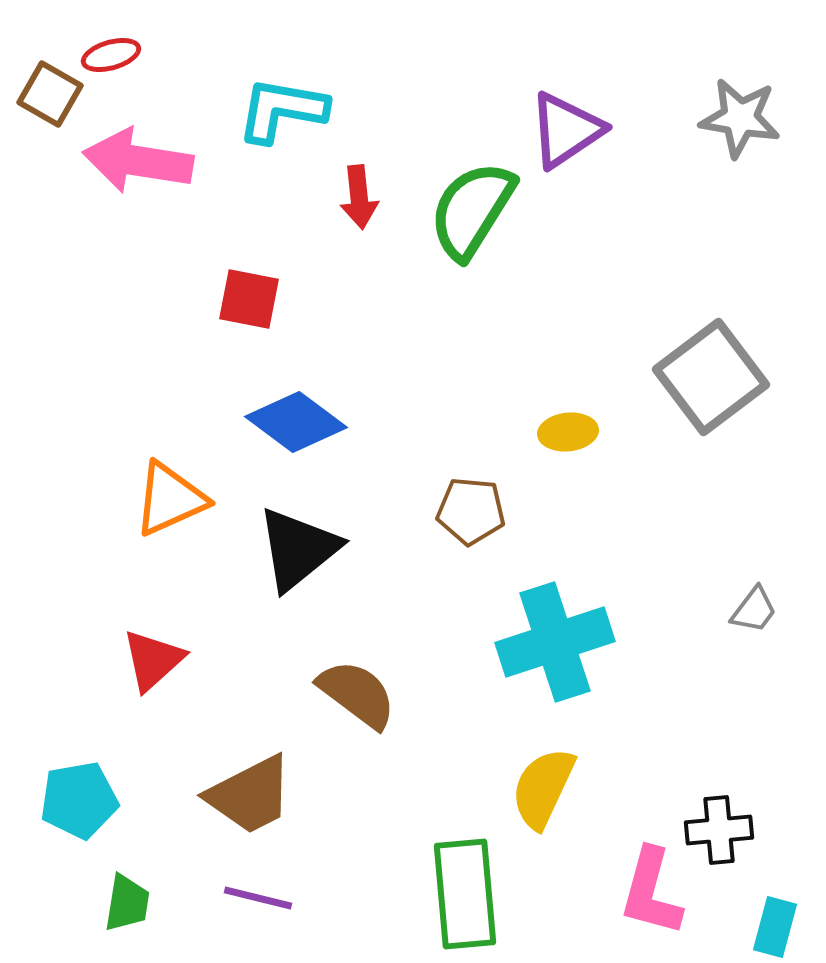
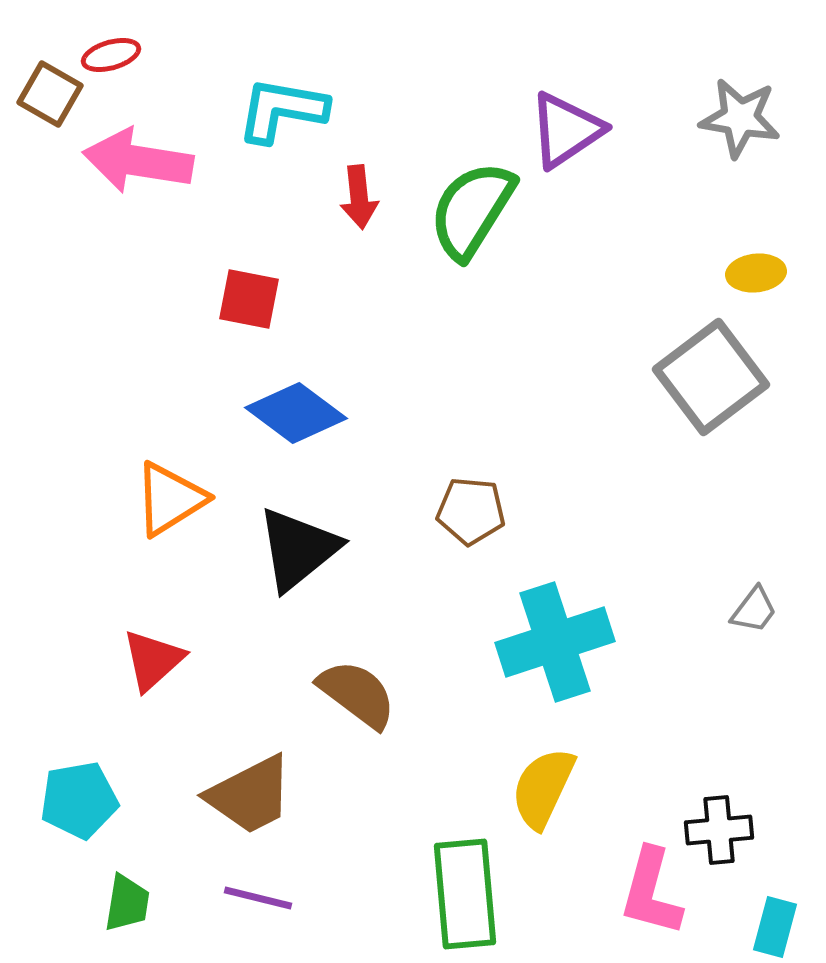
blue diamond: moved 9 px up
yellow ellipse: moved 188 px right, 159 px up
orange triangle: rotated 8 degrees counterclockwise
